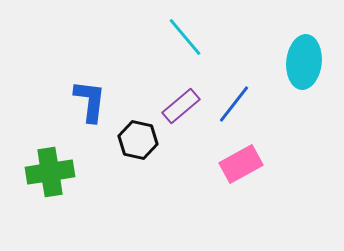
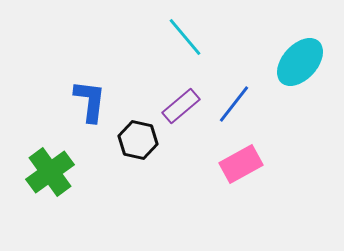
cyan ellipse: moved 4 px left; rotated 36 degrees clockwise
green cross: rotated 27 degrees counterclockwise
